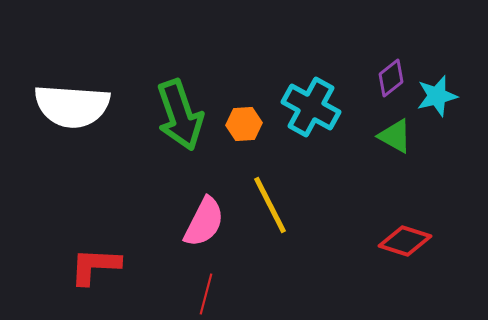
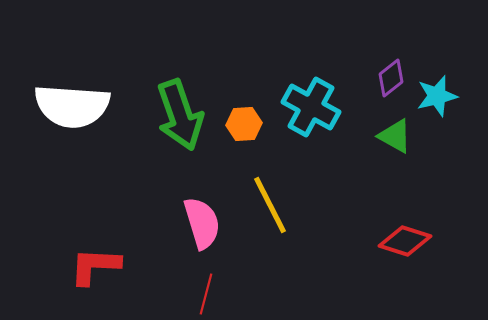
pink semicircle: moved 2 px left, 1 px down; rotated 44 degrees counterclockwise
